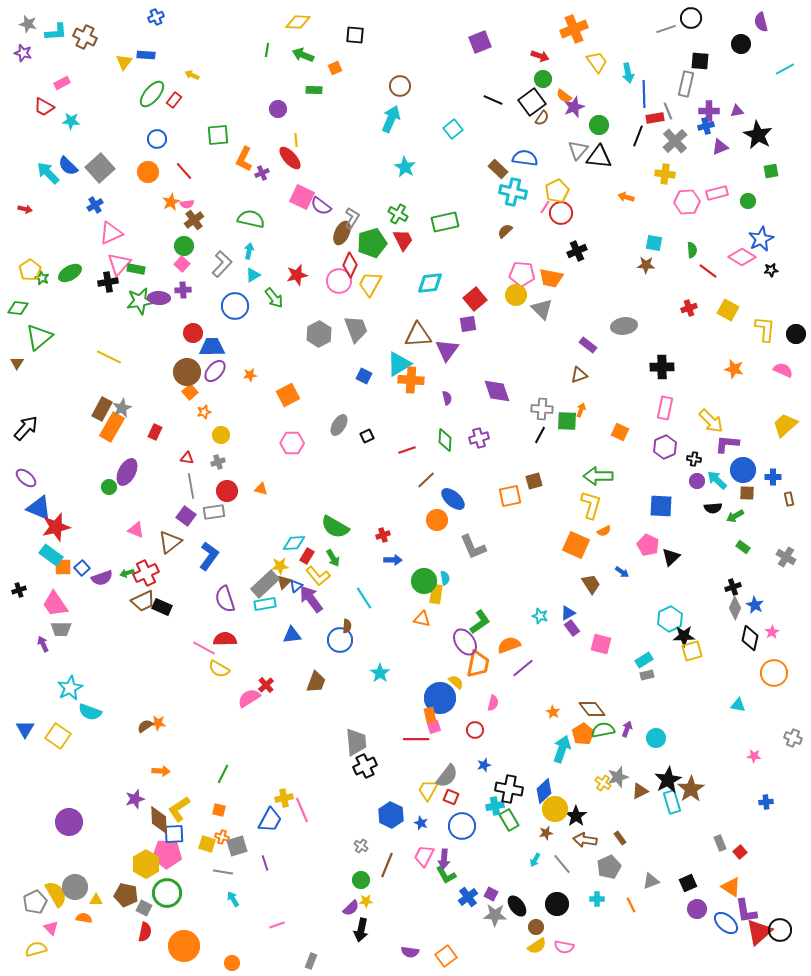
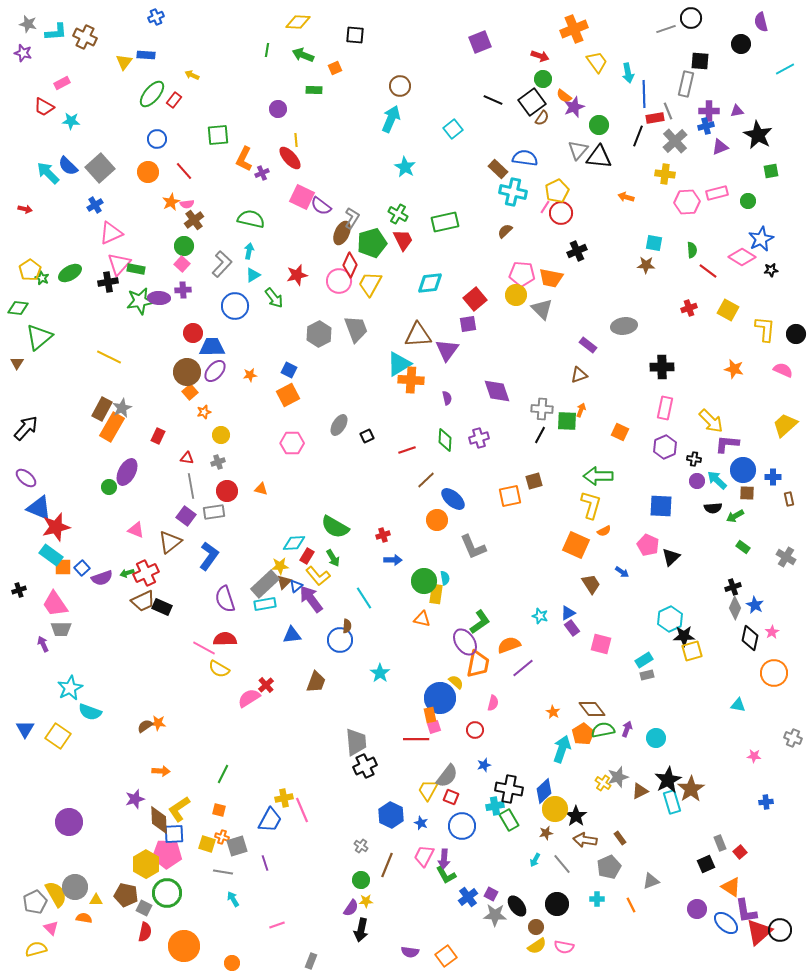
blue square at (364, 376): moved 75 px left, 6 px up
red rectangle at (155, 432): moved 3 px right, 4 px down
black square at (688, 883): moved 18 px right, 19 px up
purple semicircle at (351, 908): rotated 12 degrees counterclockwise
